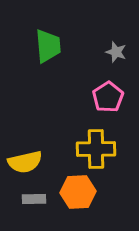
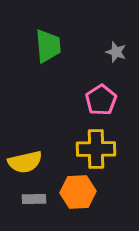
pink pentagon: moved 7 px left, 3 px down
